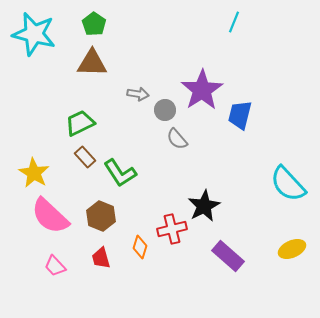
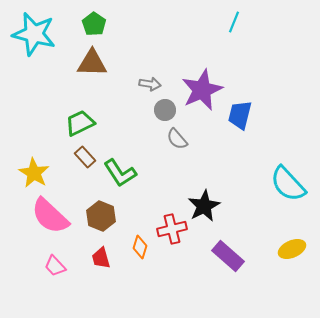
purple star: rotated 9 degrees clockwise
gray arrow: moved 12 px right, 10 px up
